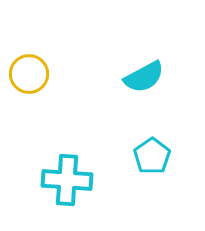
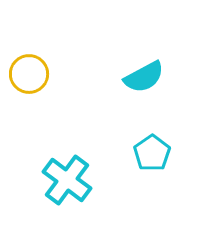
cyan pentagon: moved 3 px up
cyan cross: rotated 33 degrees clockwise
